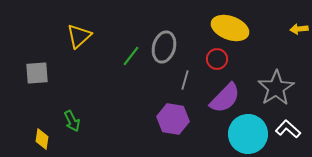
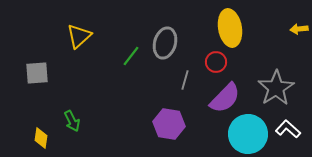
yellow ellipse: rotated 60 degrees clockwise
gray ellipse: moved 1 px right, 4 px up
red circle: moved 1 px left, 3 px down
purple hexagon: moved 4 px left, 5 px down
yellow diamond: moved 1 px left, 1 px up
